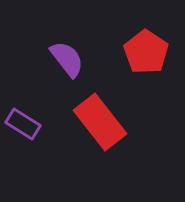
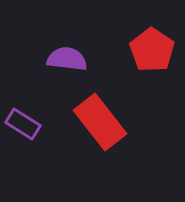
red pentagon: moved 6 px right, 2 px up
purple semicircle: rotated 45 degrees counterclockwise
